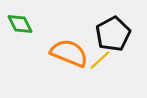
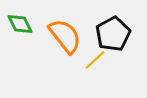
orange semicircle: moved 4 px left, 17 px up; rotated 30 degrees clockwise
yellow line: moved 5 px left
